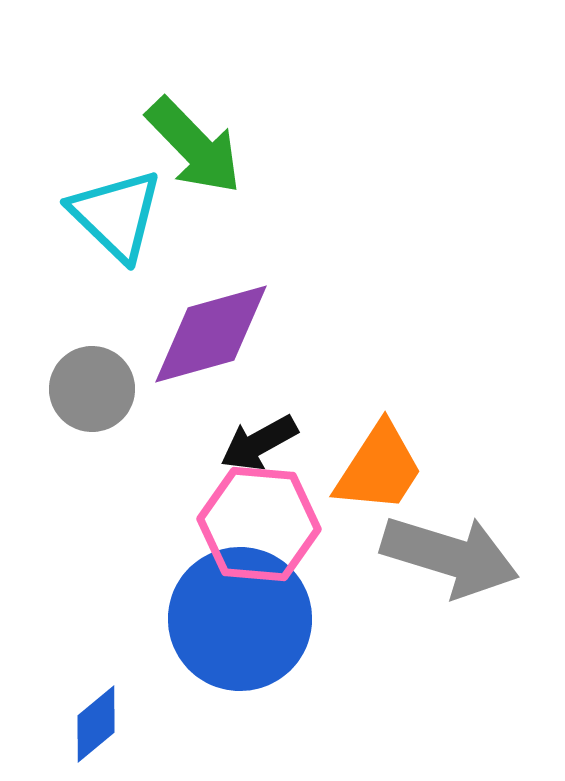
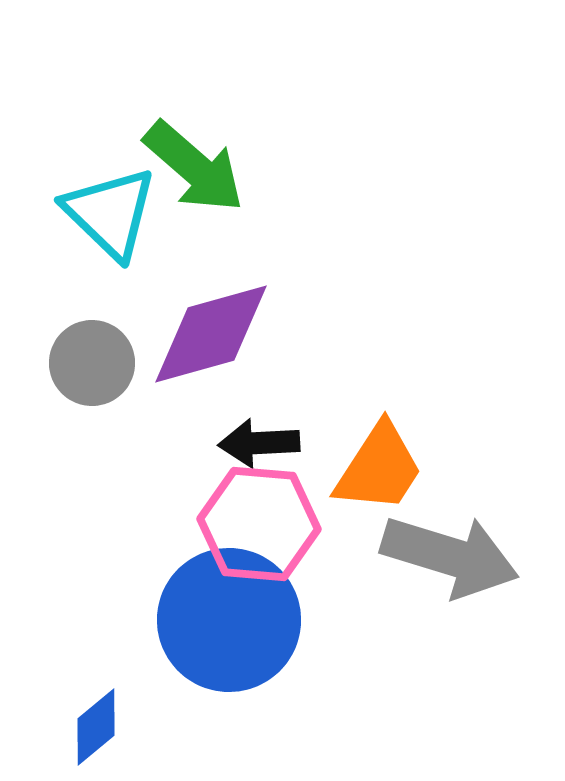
green arrow: moved 21 px down; rotated 5 degrees counterclockwise
cyan triangle: moved 6 px left, 2 px up
gray circle: moved 26 px up
black arrow: rotated 26 degrees clockwise
blue circle: moved 11 px left, 1 px down
blue diamond: moved 3 px down
